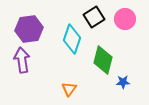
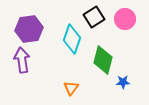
orange triangle: moved 2 px right, 1 px up
